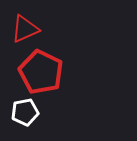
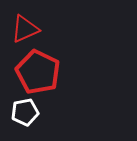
red pentagon: moved 3 px left
